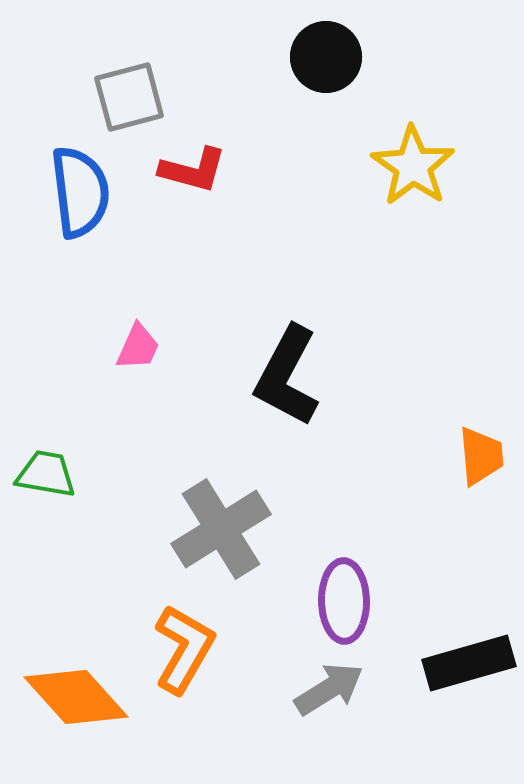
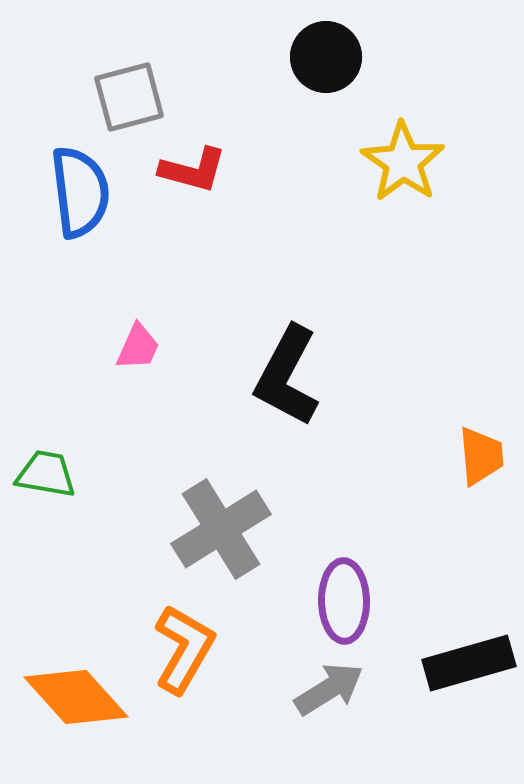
yellow star: moved 10 px left, 4 px up
